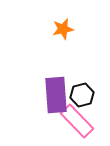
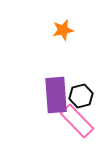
orange star: moved 1 px down
black hexagon: moved 1 px left, 1 px down
